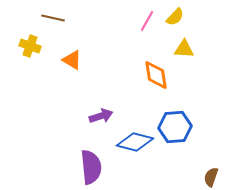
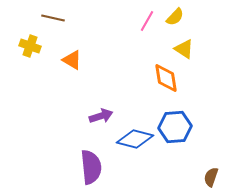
yellow triangle: rotated 30 degrees clockwise
orange diamond: moved 10 px right, 3 px down
blue diamond: moved 3 px up
